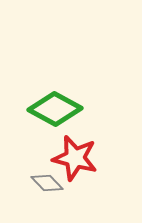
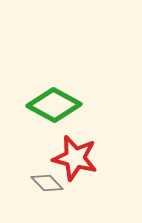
green diamond: moved 1 px left, 4 px up
